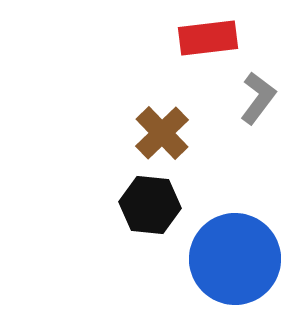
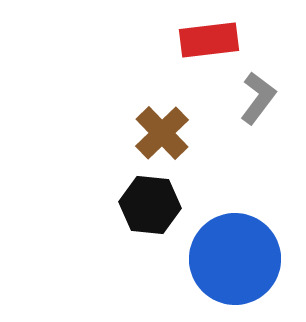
red rectangle: moved 1 px right, 2 px down
